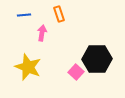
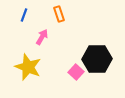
blue line: rotated 64 degrees counterclockwise
pink arrow: moved 4 px down; rotated 21 degrees clockwise
